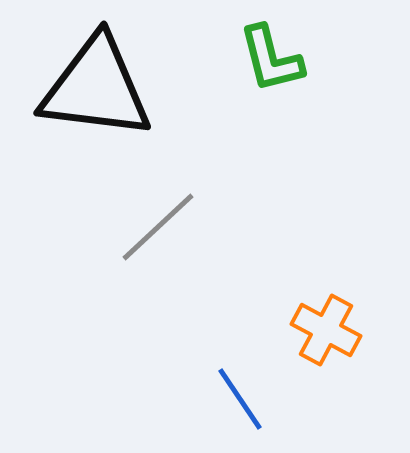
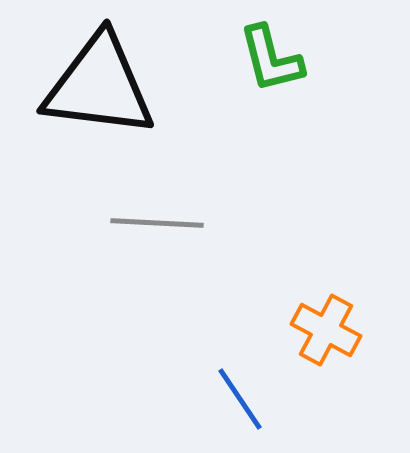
black triangle: moved 3 px right, 2 px up
gray line: moved 1 px left, 4 px up; rotated 46 degrees clockwise
